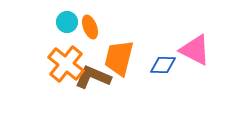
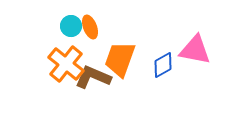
cyan circle: moved 4 px right, 4 px down
pink triangle: rotated 16 degrees counterclockwise
orange trapezoid: moved 1 px right, 1 px down; rotated 6 degrees clockwise
blue diamond: rotated 32 degrees counterclockwise
